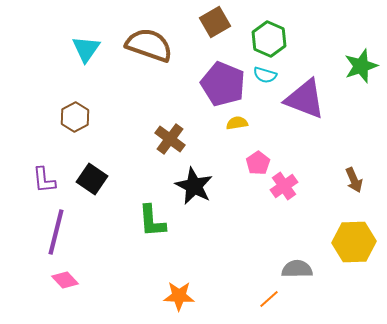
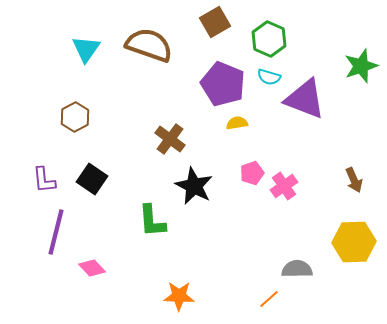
cyan semicircle: moved 4 px right, 2 px down
pink pentagon: moved 6 px left, 10 px down; rotated 15 degrees clockwise
pink diamond: moved 27 px right, 12 px up
